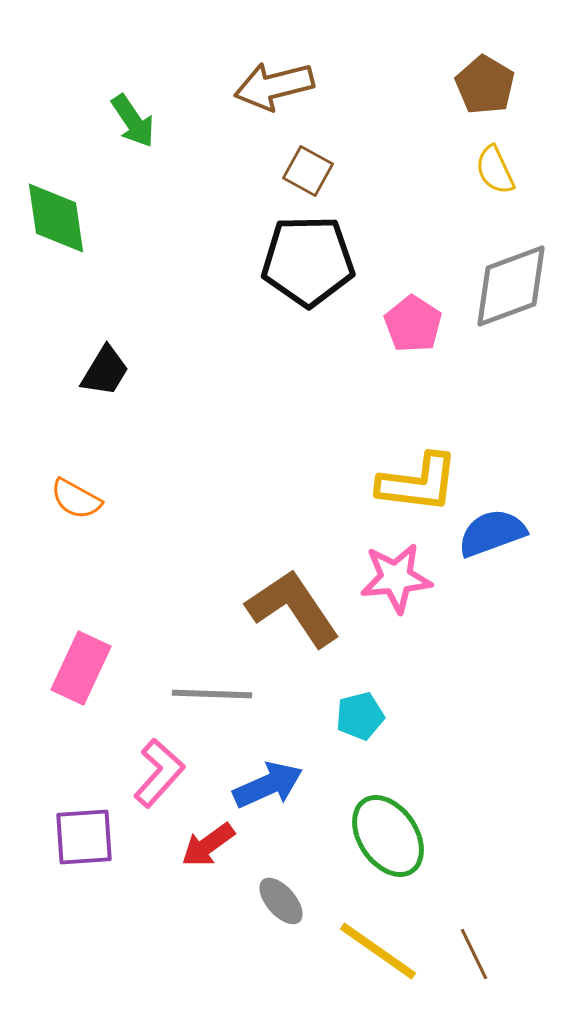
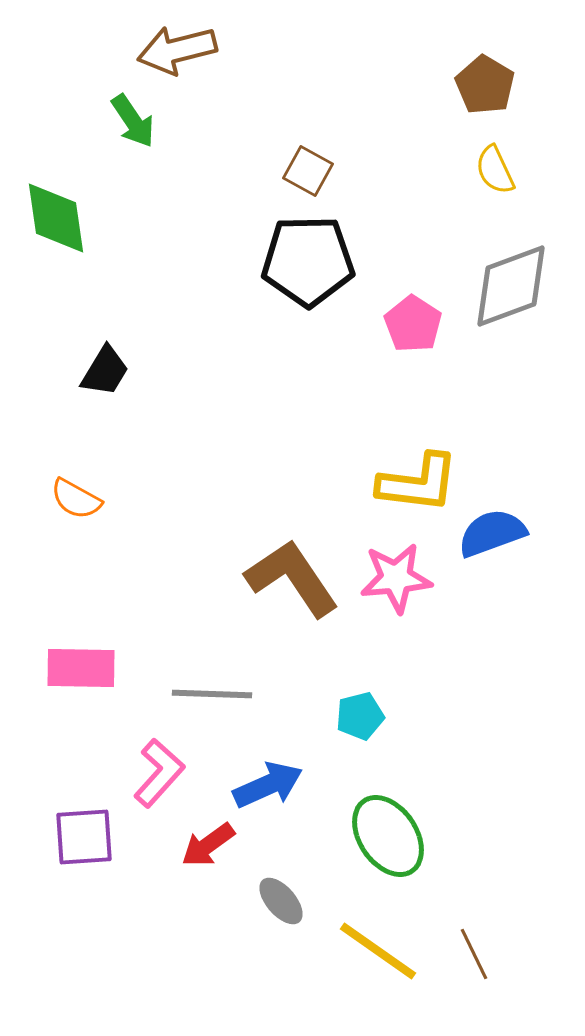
brown arrow: moved 97 px left, 36 px up
brown L-shape: moved 1 px left, 30 px up
pink rectangle: rotated 66 degrees clockwise
